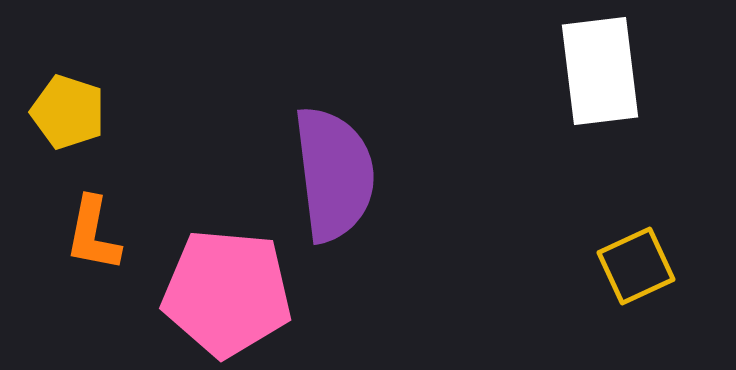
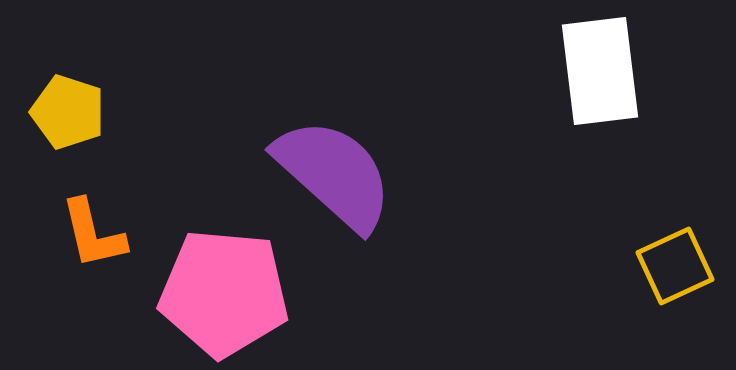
purple semicircle: rotated 41 degrees counterclockwise
orange L-shape: rotated 24 degrees counterclockwise
yellow square: moved 39 px right
pink pentagon: moved 3 px left
